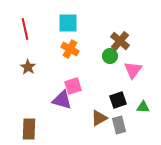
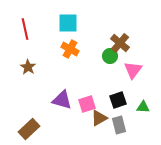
brown cross: moved 2 px down
pink square: moved 14 px right, 18 px down
brown rectangle: rotated 45 degrees clockwise
